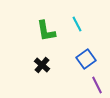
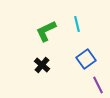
cyan line: rotated 14 degrees clockwise
green L-shape: rotated 75 degrees clockwise
purple line: moved 1 px right
